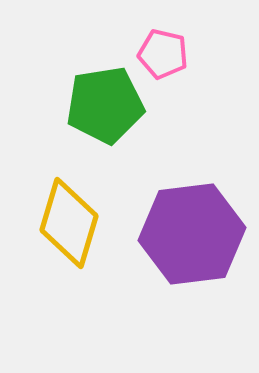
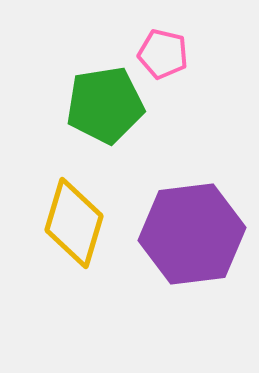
yellow diamond: moved 5 px right
